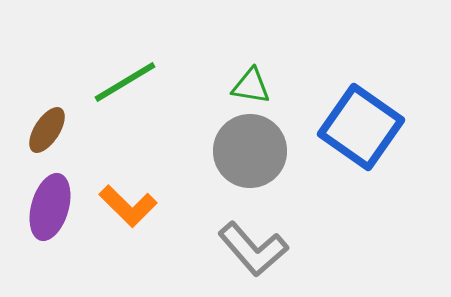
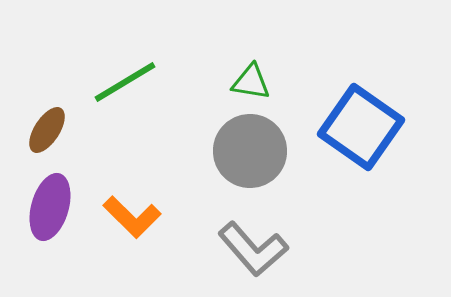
green triangle: moved 4 px up
orange L-shape: moved 4 px right, 11 px down
